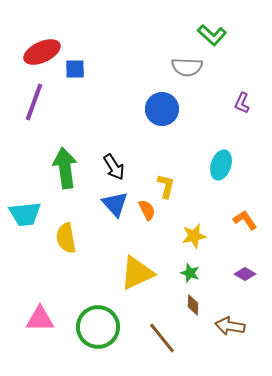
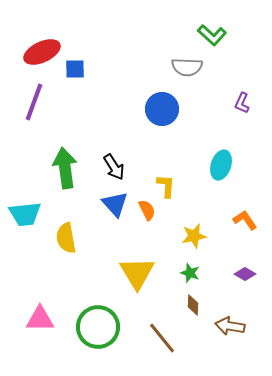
yellow L-shape: rotated 10 degrees counterclockwise
yellow triangle: rotated 36 degrees counterclockwise
